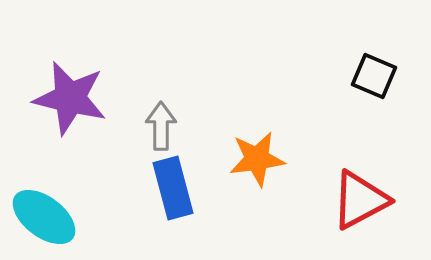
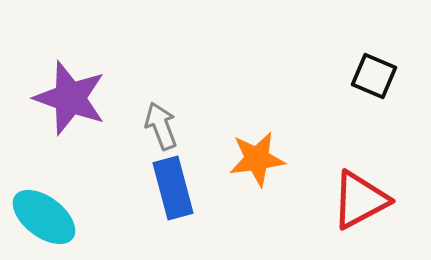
purple star: rotated 6 degrees clockwise
gray arrow: rotated 21 degrees counterclockwise
